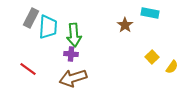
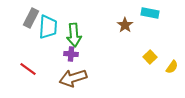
yellow square: moved 2 px left
